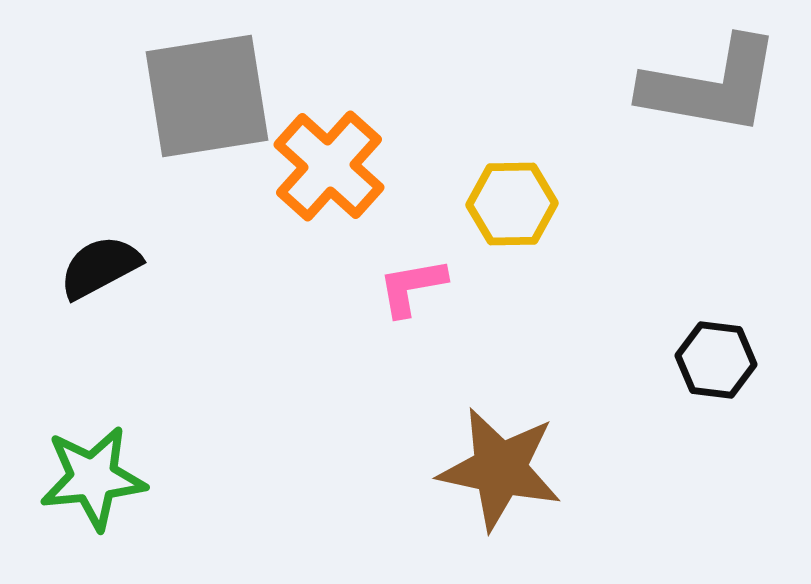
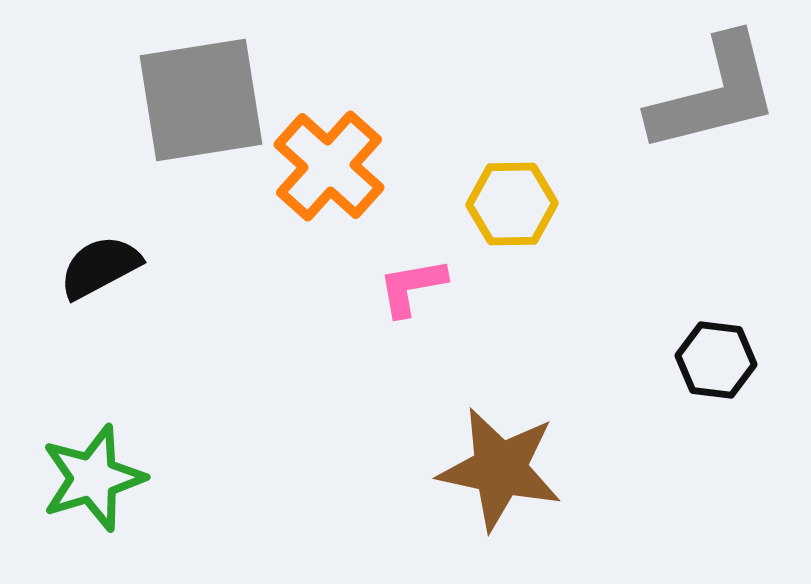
gray L-shape: moved 3 px right, 8 px down; rotated 24 degrees counterclockwise
gray square: moved 6 px left, 4 px down
green star: rotated 11 degrees counterclockwise
